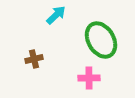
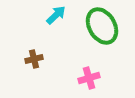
green ellipse: moved 1 px right, 14 px up
pink cross: rotated 15 degrees counterclockwise
